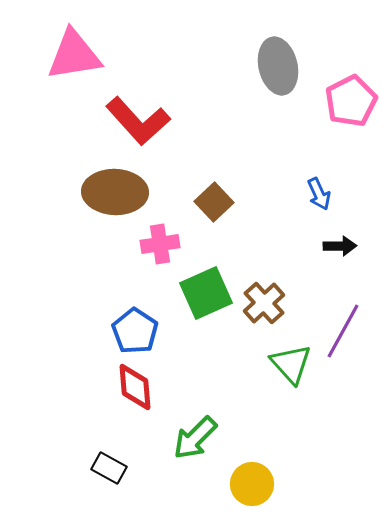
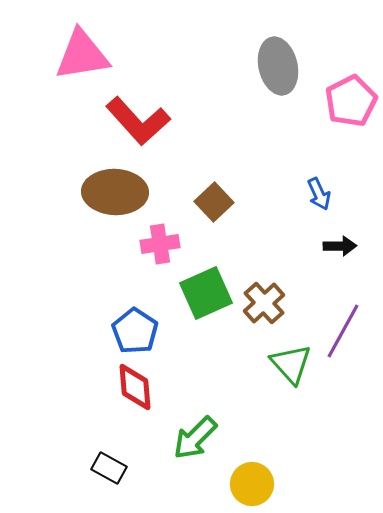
pink triangle: moved 8 px right
